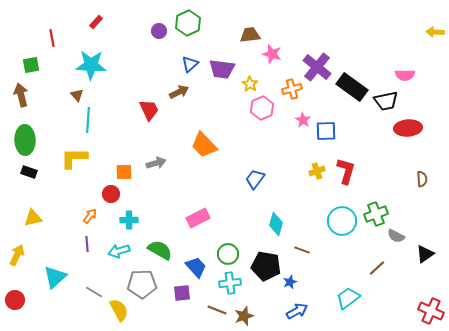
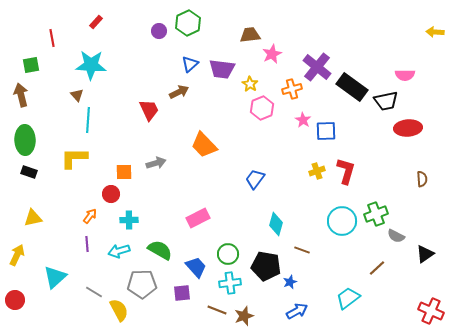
pink star at (272, 54): rotated 30 degrees clockwise
